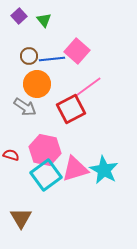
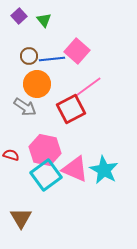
pink triangle: rotated 40 degrees clockwise
